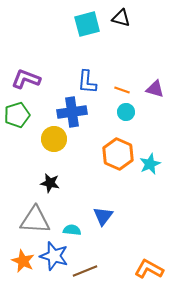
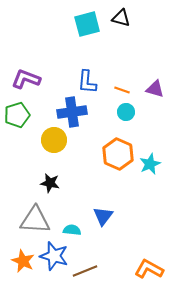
yellow circle: moved 1 px down
